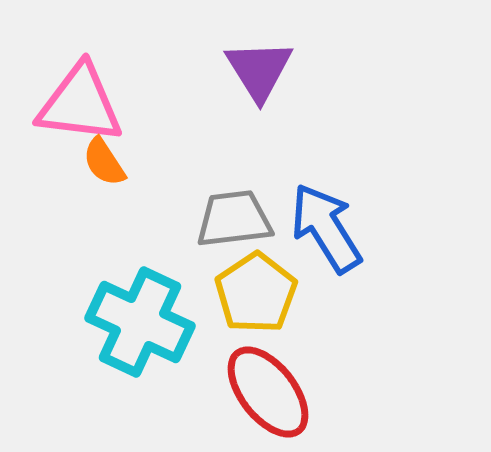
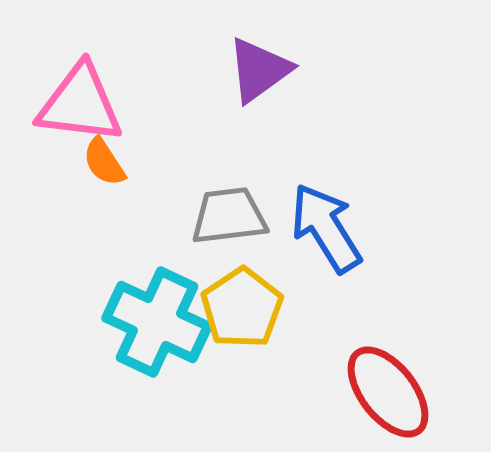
purple triangle: rotated 26 degrees clockwise
gray trapezoid: moved 5 px left, 3 px up
yellow pentagon: moved 14 px left, 15 px down
cyan cross: moved 17 px right
red ellipse: moved 120 px right
